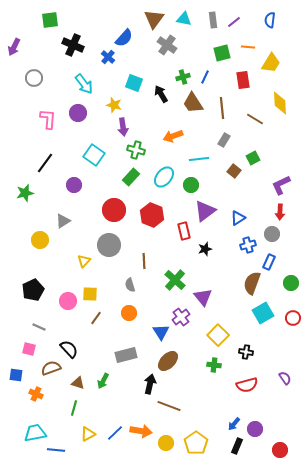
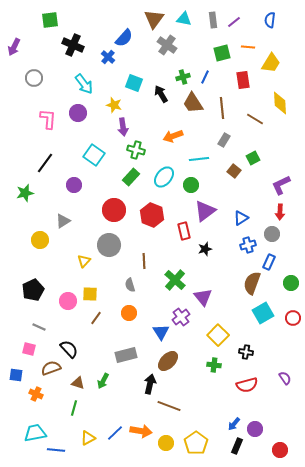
blue triangle at (238, 218): moved 3 px right
yellow triangle at (88, 434): moved 4 px down
